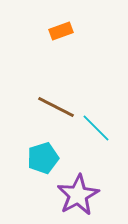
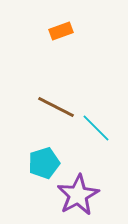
cyan pentagon: moved 1 px right, 5 px down
